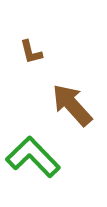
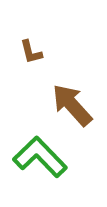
green L-shape: moved 7 px right
